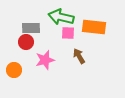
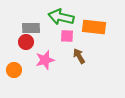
pink square: moved 1 px left, 3 px down
